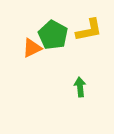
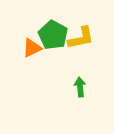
yellow L-shape: moved 8 px left, 8 px down
